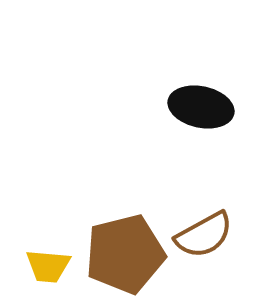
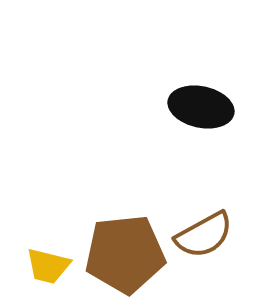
brown pentagon: rotated 8 degrees clockwise
yellow trapezoid: rotated 9 degrees clockwise
